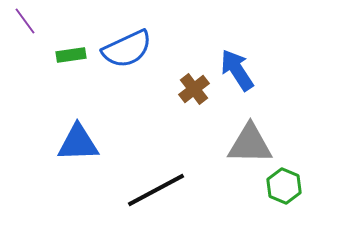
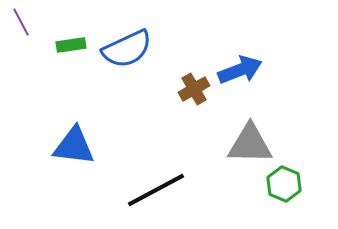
purple line: moved 4 px left, 1 px down; rotated 8 degrees clockwise
green rectangle: moved 10 px up
blue arrow: moved 3 px right; rotated 102 degrees clockwise
brown cross: rotated 8 degrees clockwise
blue triangle: moved 4 px left, 3 px down; rotated 9 degrees clockwise
green hexagon: moved 2 px up
